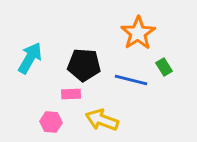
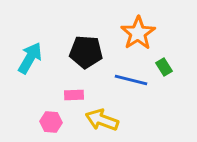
black pentagon: moved 2 px right, 13 px up
pink rectangle: moved 3 px right, 1 px down
